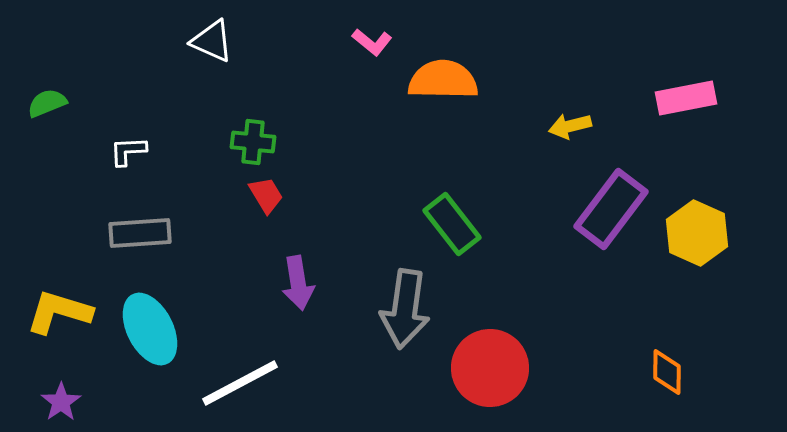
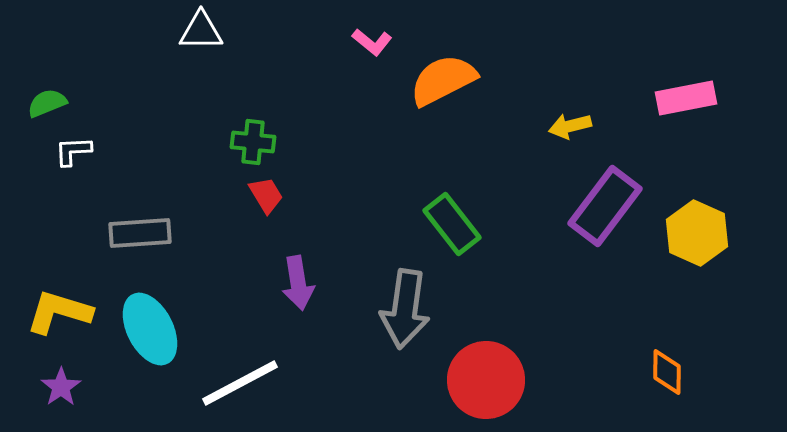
white triangle: moved 11 px left, 10 px up; rotated 24 degrees counterclockwise
orange semicircle: rotated 28 degrees counterclockwise
white L-shape: moved 55 px left
purple rectangle: moved 6 px left, 3 px up
red circle: moved 4 px left, 12 px down
purple star: moved 15 px up
